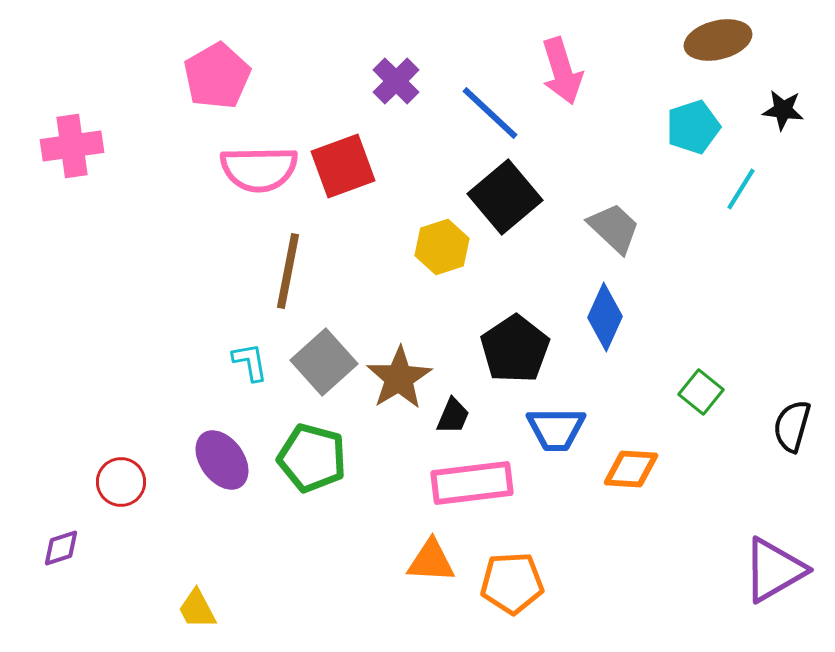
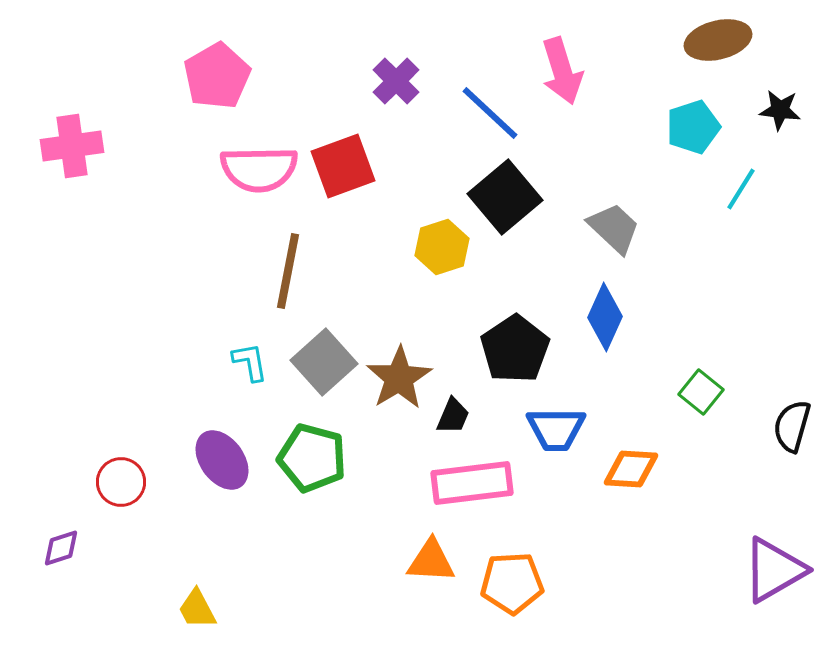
black star: moved 3 px left
